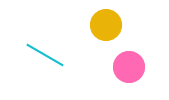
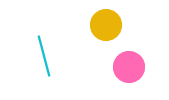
cyan line: moved 1 px left, 1 px down; rotated 45 degrees clockwise
